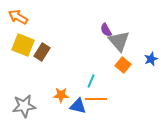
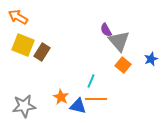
orange star: moved 2 px down; rotated 28 degrees clockwise
